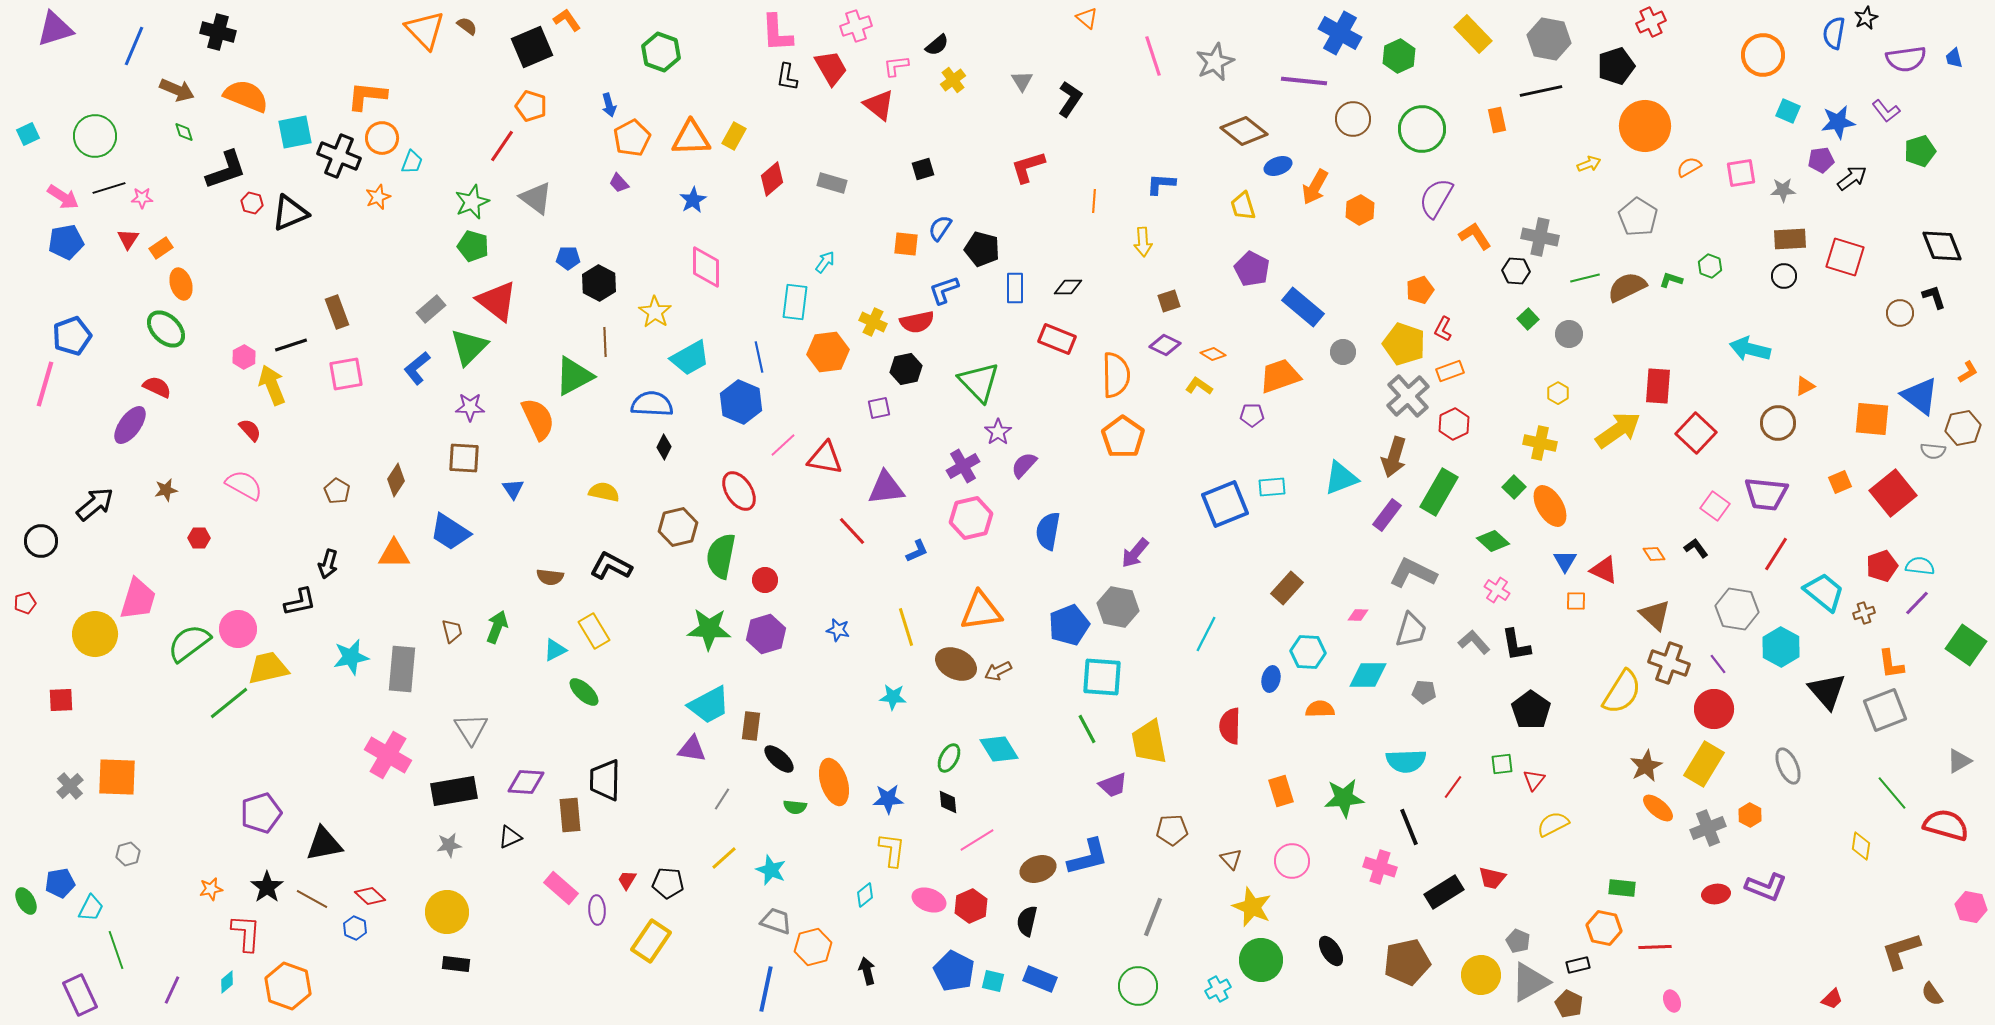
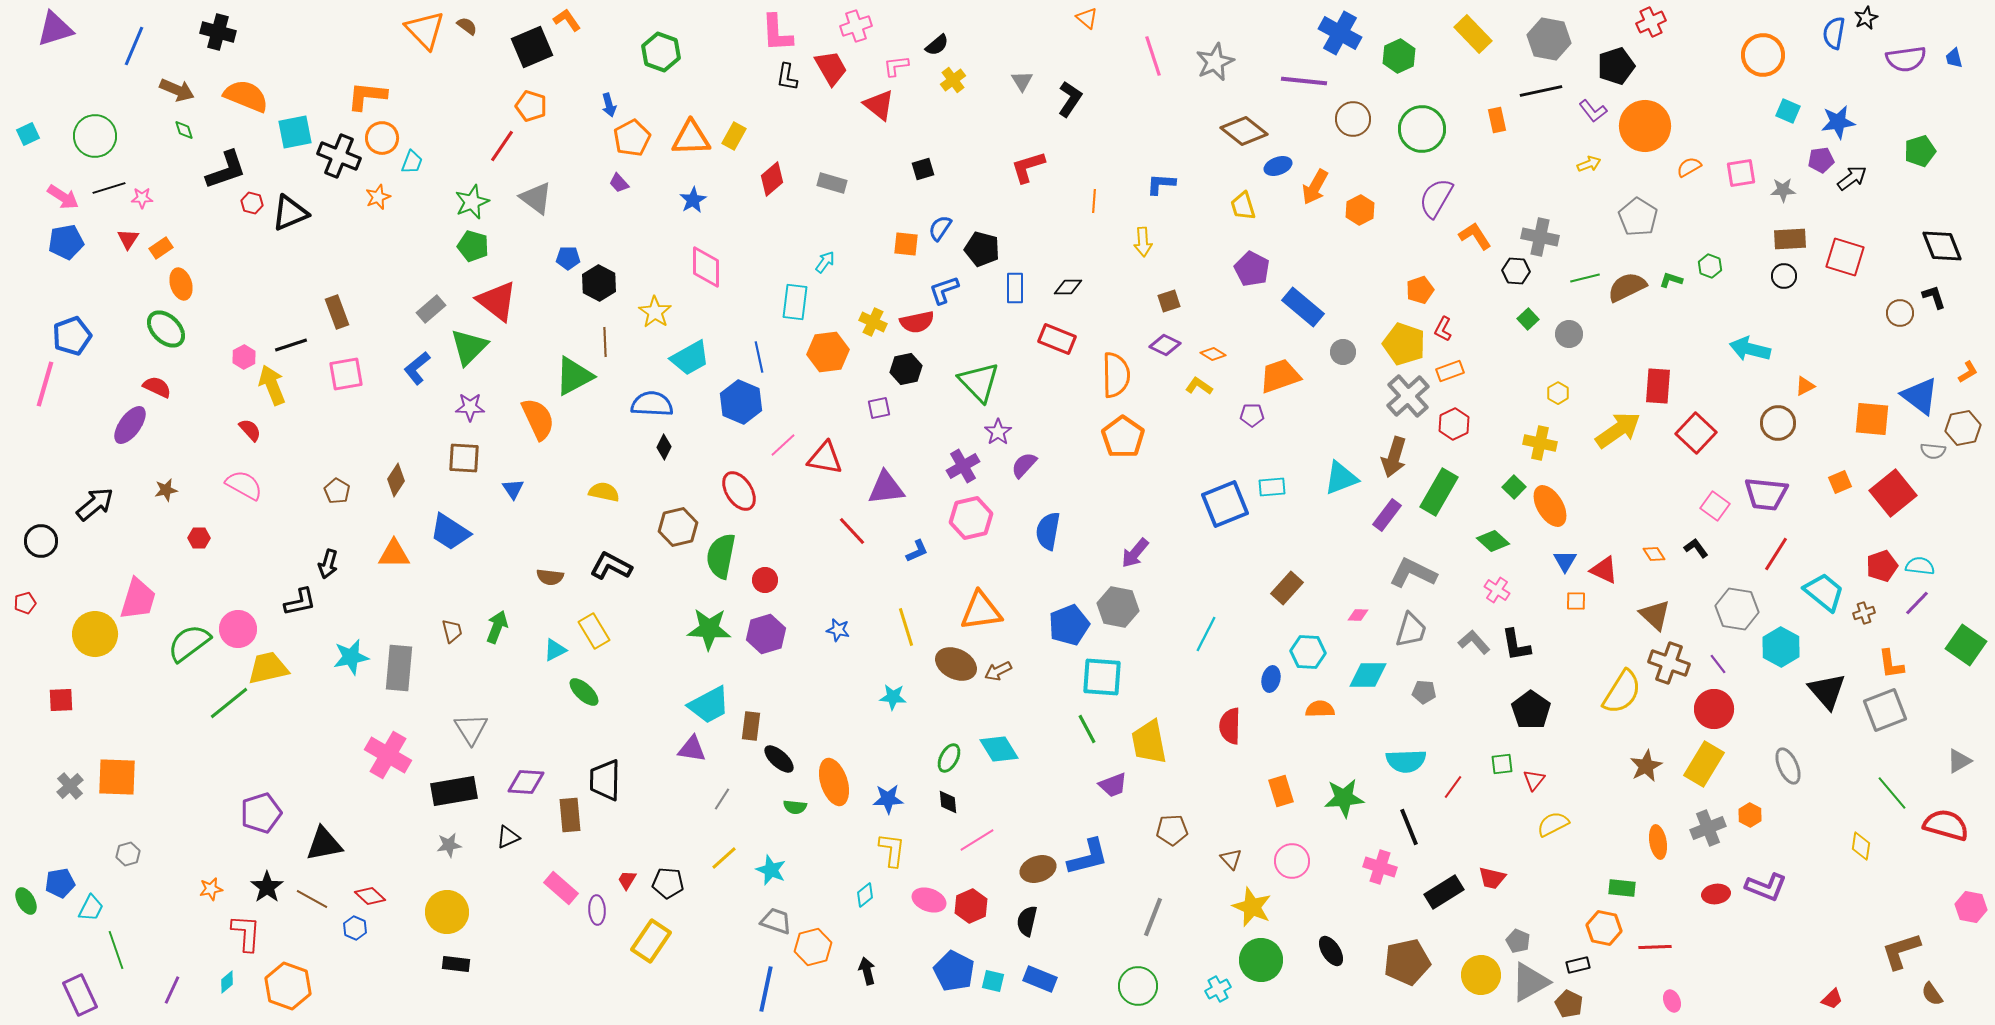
purple L-shape at (1886, 111): moved 293 px left
green diamond at (184, 132): moved 2 px up
gray rectangle at (402, 669): moved 3 px left, 1 px up
orange ellipse at (1658, 808): moved 34 px down; rotated 40 degrees clockwise
black triangle at (510, 837): moved 2 px left
